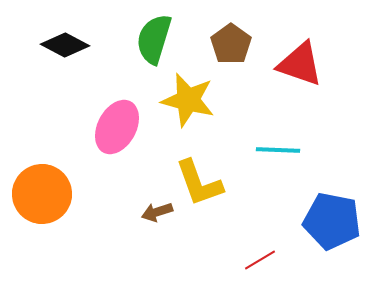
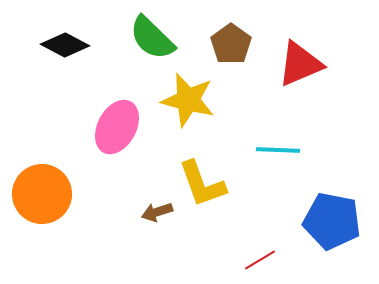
green semicircle: moved 2 px left, 1 px up; rotated 63 degrees counterclockwise
red triangle: rotated 42 degrees counterclockwise
yellow L-shape: moved 3 px right, 1 px down
